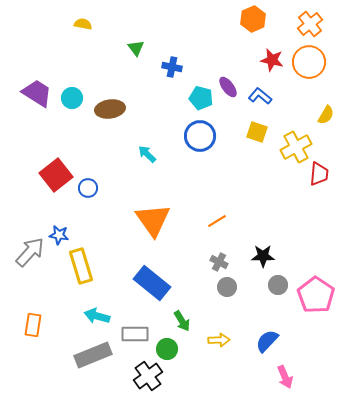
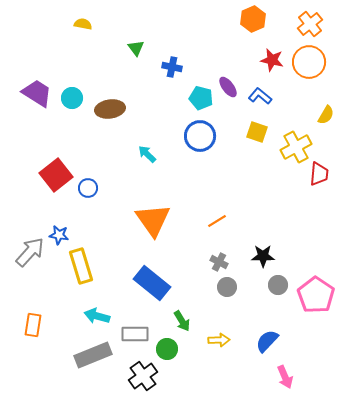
black cross at (148, 376): moved 5 px left
